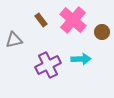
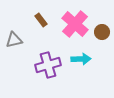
pink cross: moved 2 px right, 4 px down
purple cross: rotated 10 degrees clockwise
